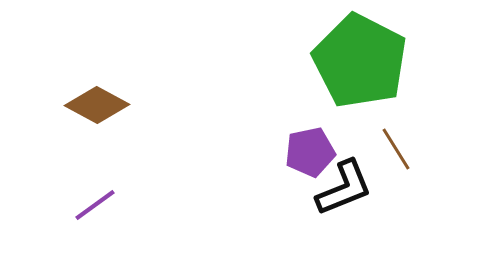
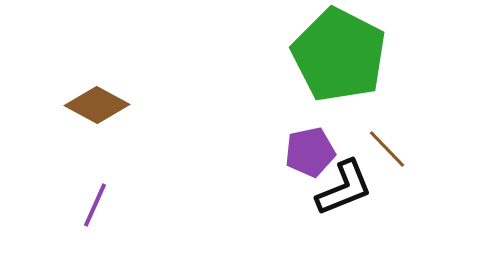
green pentagon: moved 21 px left, 6 px up
brown line: moved 9 px left; rotated 12 degrees counterclockwise
purple line: rotated 30 degrees counterclockwise
